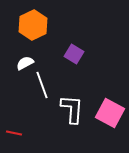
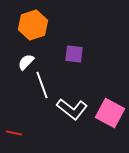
orange hexagon: rotated 8 degrees clockwise
purple square: rotated 24 degrees counterclockwise
white semicircle: moved 1 px right, 1 px up; rotated 18 degrees counterclockwise
white L-shape: rotated 124 degrees clockwise
